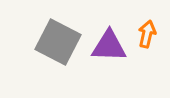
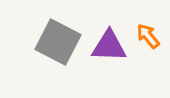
orange arrow: moved 1 px right, 2 px down; rotated 52 degrees counterclockwise
